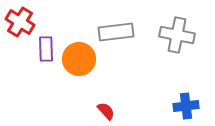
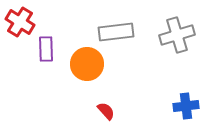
gray cross: rotated 28 degrees counterclockwise
orange circle: moved 8 px right, 5 px down
